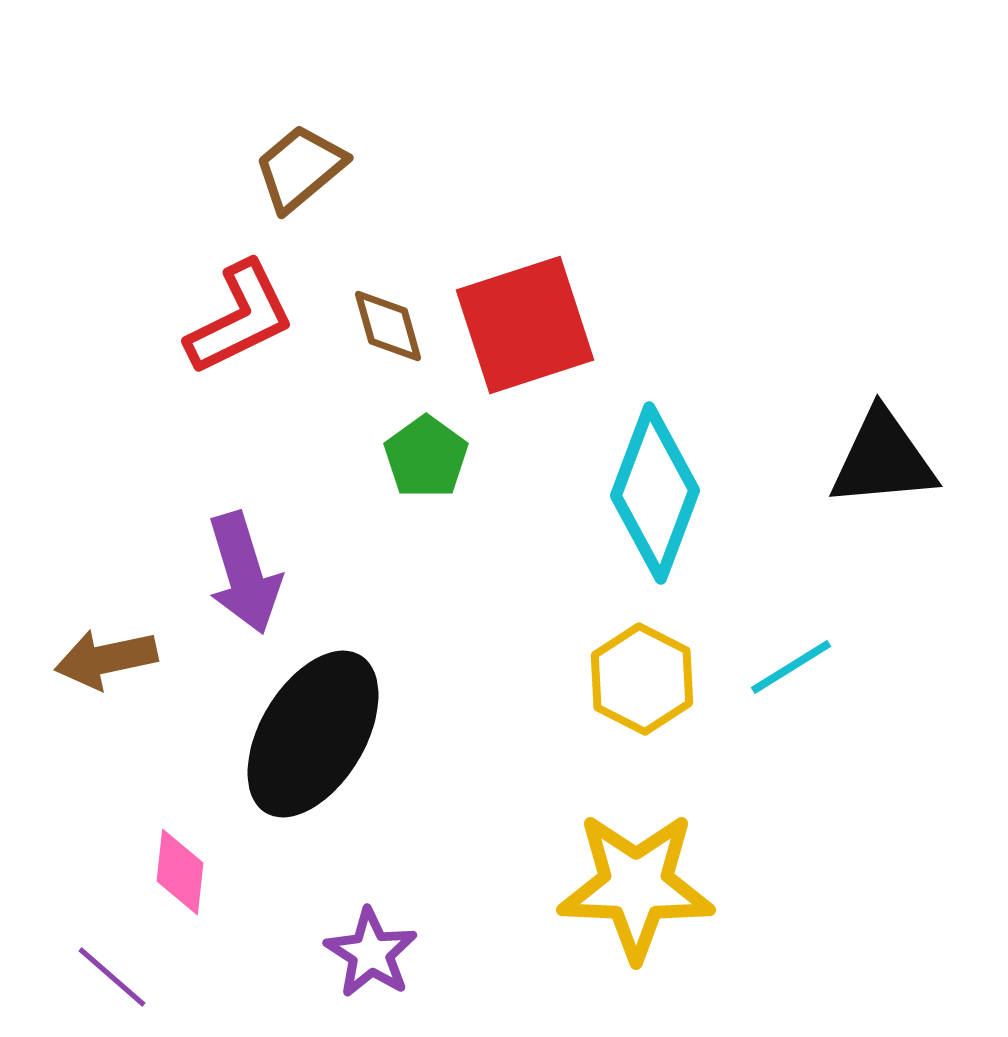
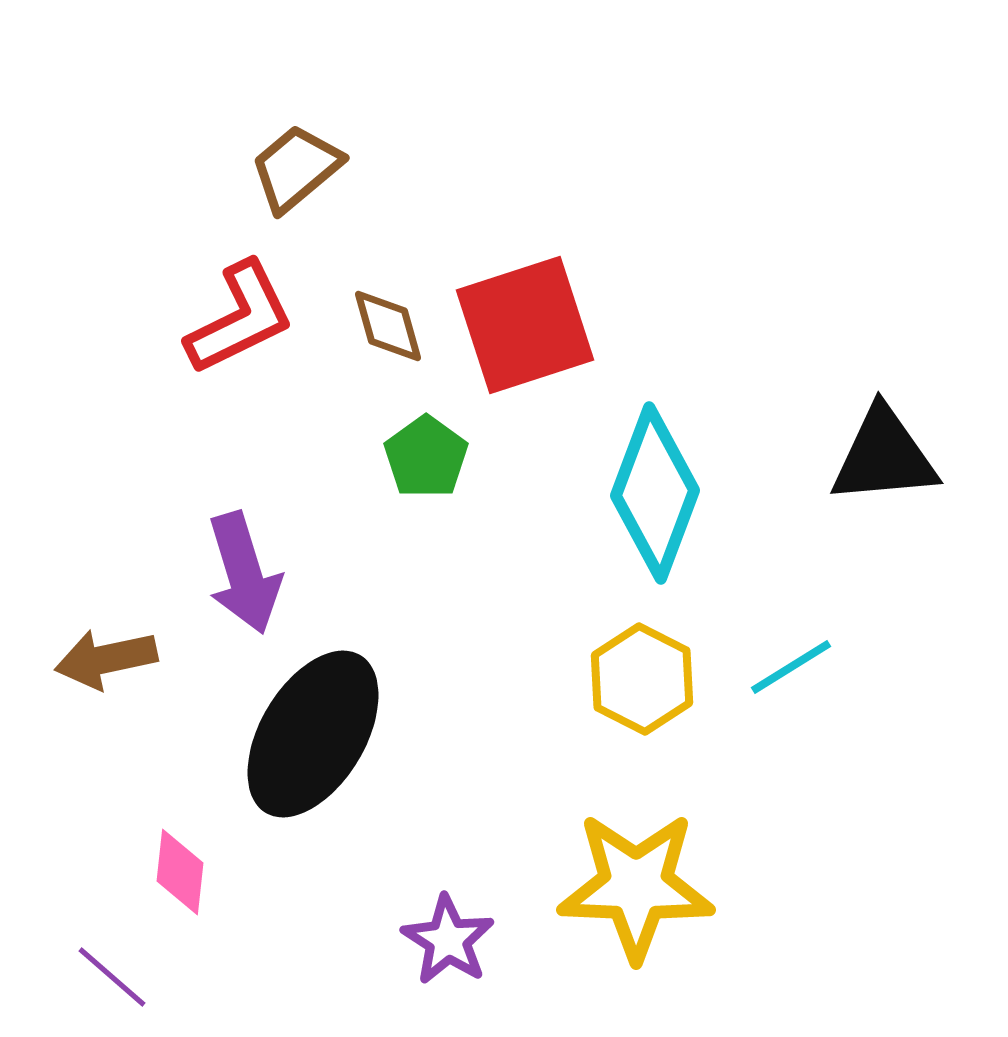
brown trapezoid: moved 4 px left
black triangle: moved 1 px right, 3 px up
purple star: moved 77 px right, 13 px up
